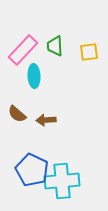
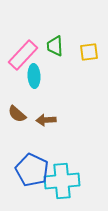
pink rectangle: moved 5 px down
